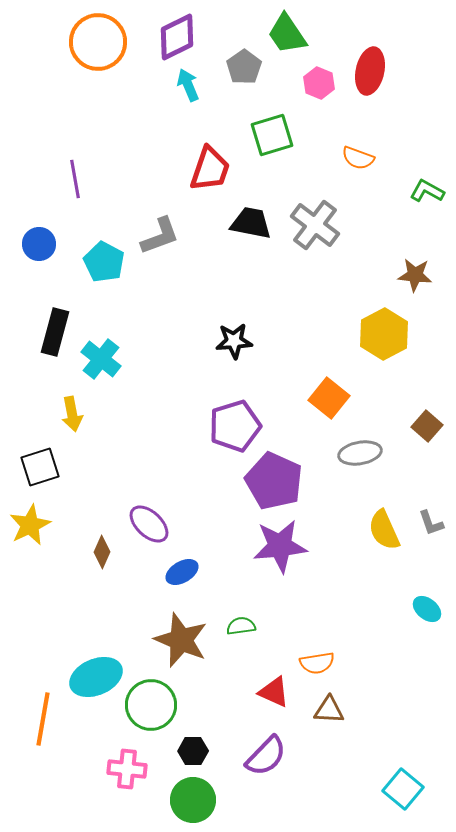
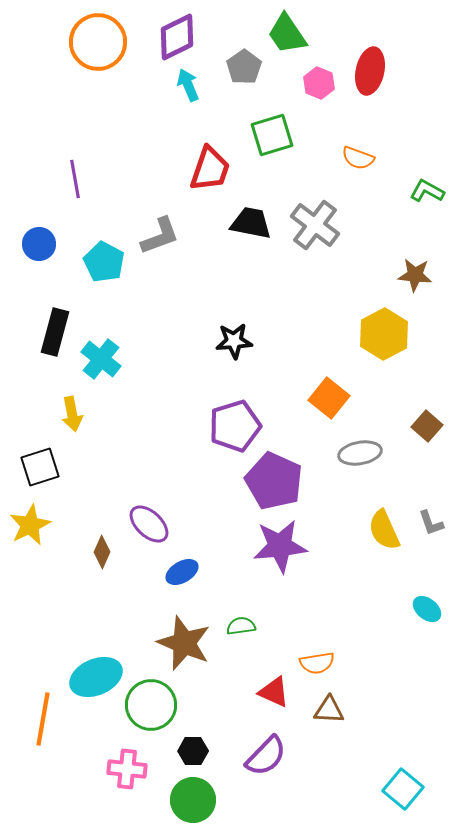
brown star at (181, 640): moved 3 px right, 3 px down
